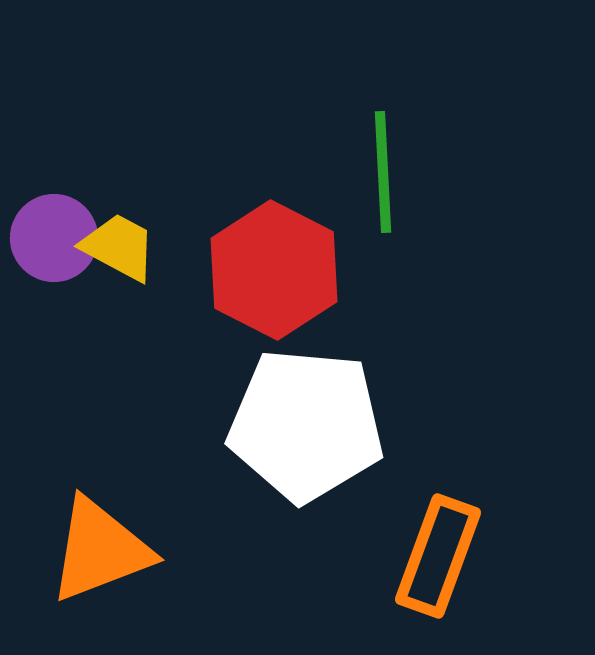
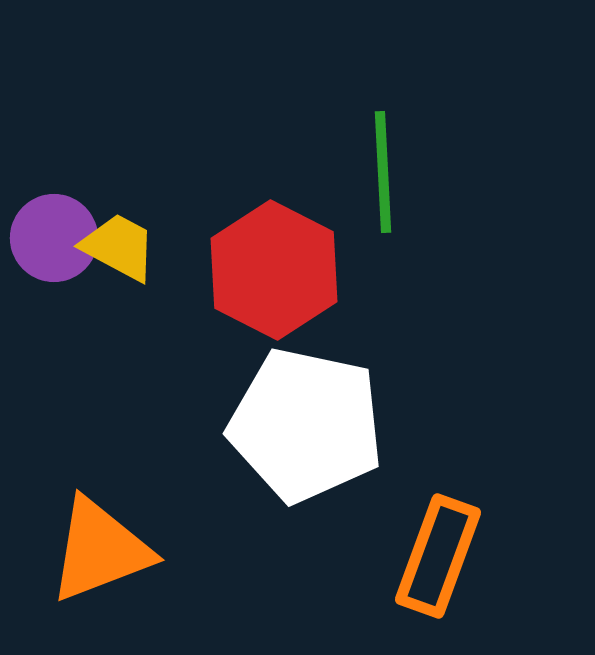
white pentagon: rotated 7 degrees clockwise
